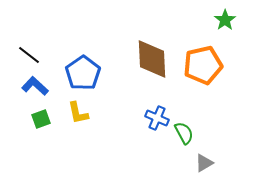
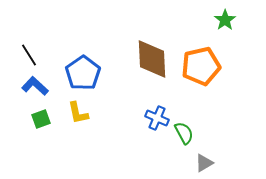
black line: rotated 20 degrees clockwise
orange pentagon: moved 2 px left, 1 px down
